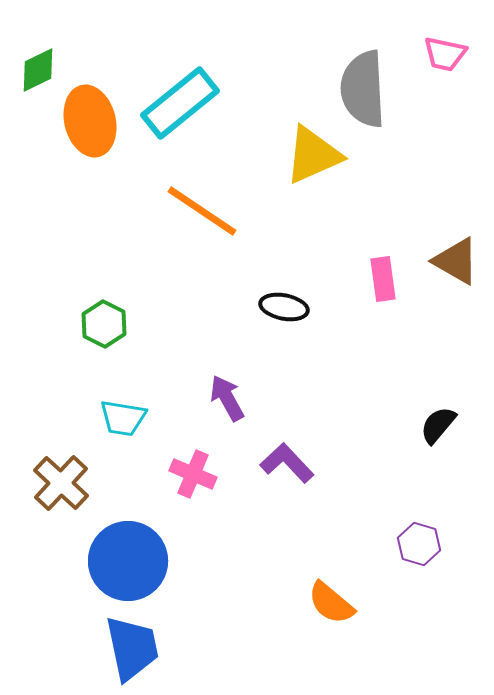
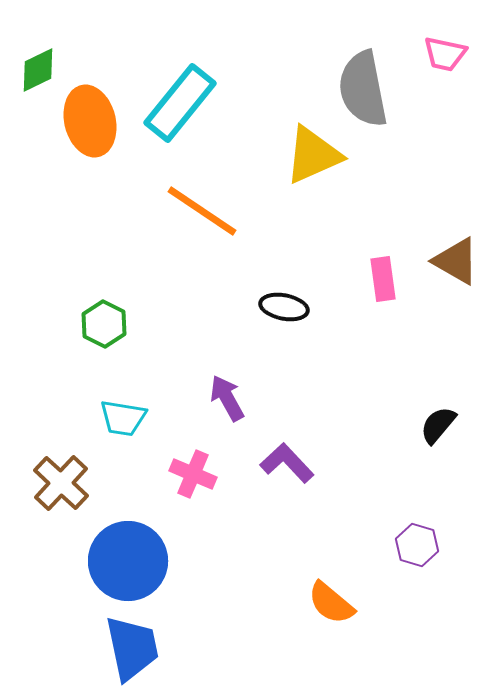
gray semicircle: rotated 8 degrees counterclockwise
cyan rectangle: rotated 12 degrees counterclockwise
purple hexagon: moved 2 px left, 1 px down
